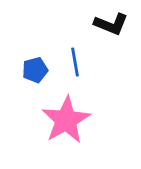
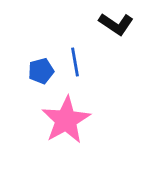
black L-shape: moved 5 px right; rotated 12 degrees clockwise
blue pentagon: moved 6 px right, 1 px down
